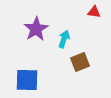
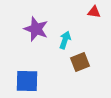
purple star: rotated 20 degrees counterclockwise
cyan arrow: moved 1 px right, 1 px down
blue square: moved 1 px down
